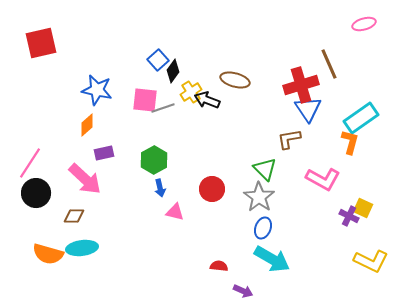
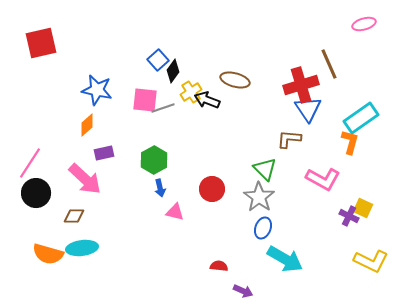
brown L-shape: rotated 15 degrees clockwise
cyan arrow: moved 13 px right
